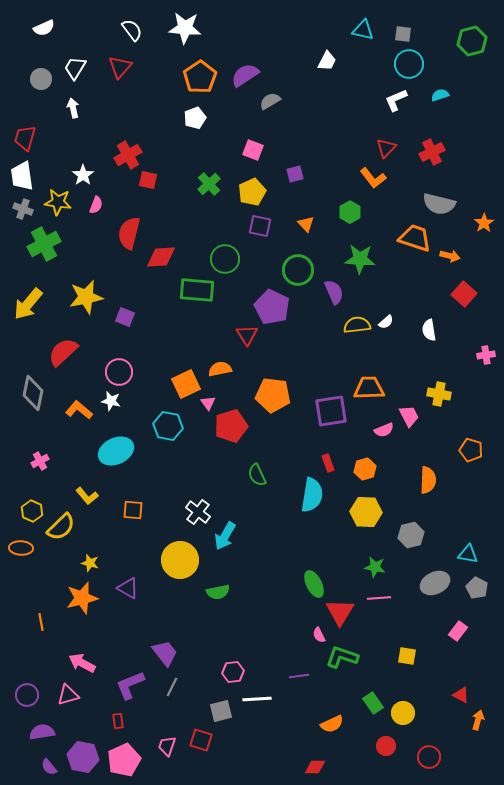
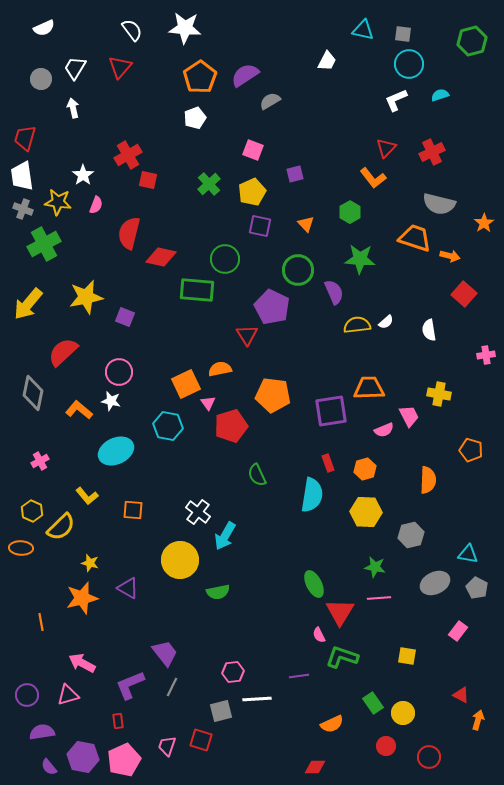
red diamond at (161, 257): rotated 16 degrees clockwise
